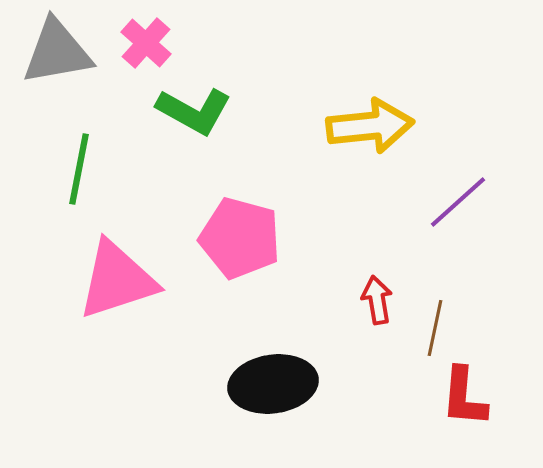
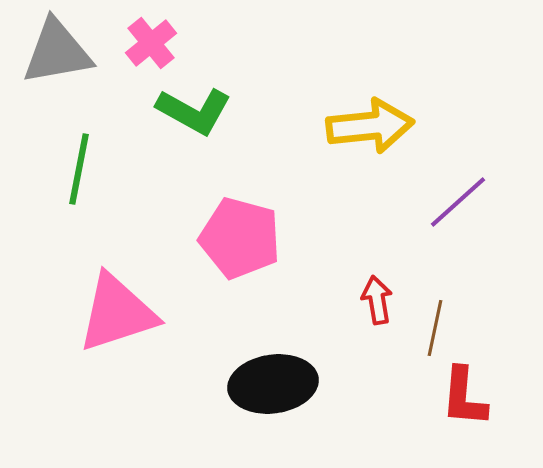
pink cross: moved 5 px right; rotated 9 degrees clockwise
pink triangle: moved 33 px down
